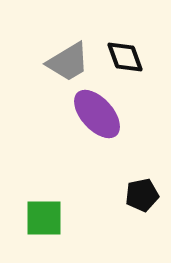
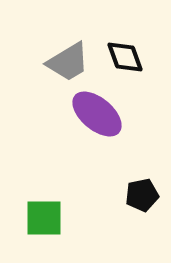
purple ellipse: rotated 8 degrees counterclockwise
